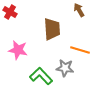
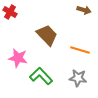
brown arrow: moved 5 px right; rotated 136 degrees clockwise
brown trapezoid: moved 5 px left, 6 px down; rotated 40 degrees counterclockwise
pink star: moved 8 px down
gray star: moved 13 px right, 10 px down
